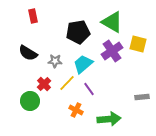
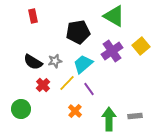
green triangle: moved 2 px right, 6 px up
yellow square: moved 3 px right, 2 px down; rotated 36 degrees clockwise
black semicircle: moved 5 px right, 9 px down
gray star: rotated 16 degrees counterclockwise
red cross: moved 1 px left, 1 px down
gray rectangle: moved 7 px left, 19 px down
green circle: moved 9 px left, 8 px down
orange cross: moved 1 px left, 1 px down; rotated 16 degrees clockwise
green arrow: rotated 85 degrees counterclockwise
